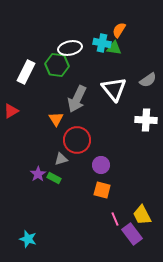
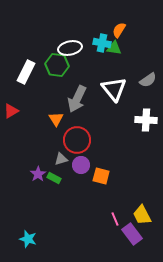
purple circle: moved 20 px left
orange square: moved 1 px left, 14 px up
